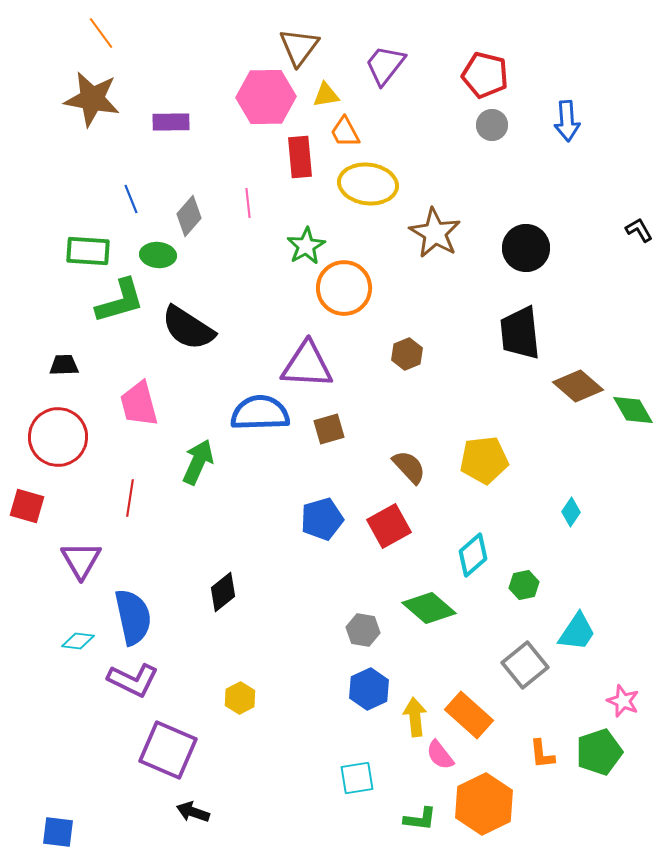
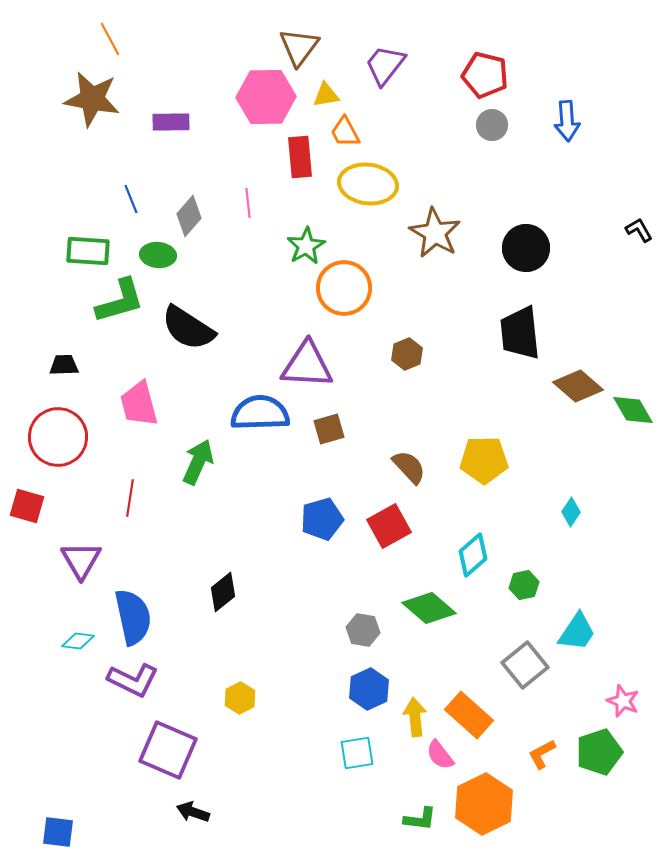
orange line at (101, 33): moved 9 px right, 6 px down; rotated 8 degrees clockwise
yellow pentagon at (484, 460): rotated 6 degrees clockwise
orange L-shape at (542, 754): rotated 68 degrees clockwise
cyan square at (357, 778): moved 25 px up
